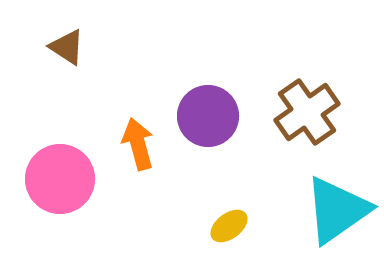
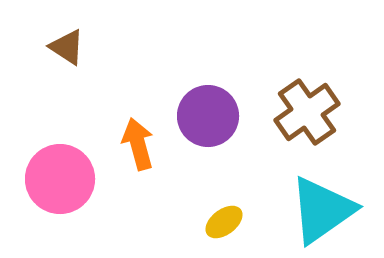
cyan triangle: moved 15 px left
yellow ellipse: moved 5 px left, 4 px up
